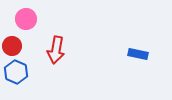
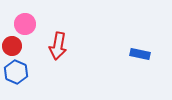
pink circle: moved 1 px left, 5 px down
red arrow: moved 2 px right, 4 px up
blue rectangle: moved 2 px right
